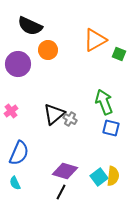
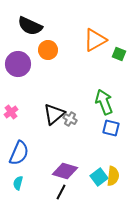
pink cross: moved 1 px down
cyan semicircle: moved 3 px right; rotated 40 degrees clockwise
